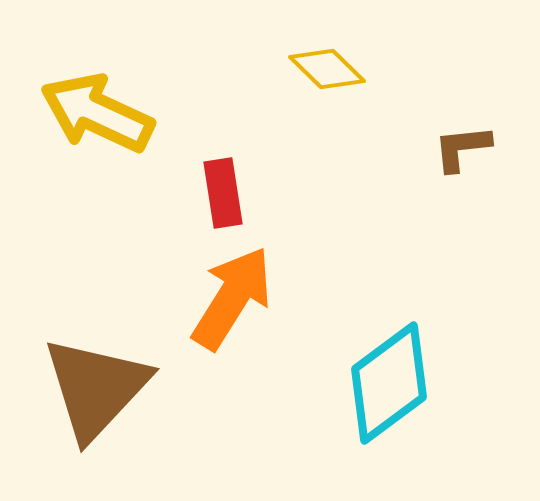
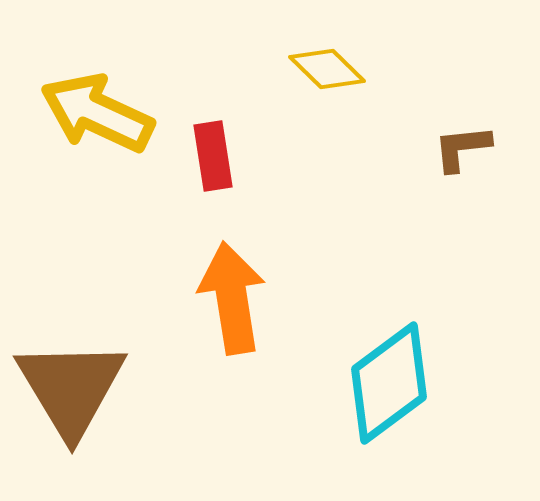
red rectangle: moved 10 px left, 37 px up
orange arrow: rotated 41 degrees counterclockwise
brown triangle: moved 25 px left; rotated 14 degrees counterclockwise
